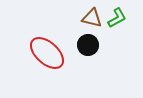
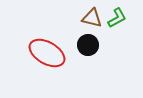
red ellipse: rotated 12 degrees counterclockwise
